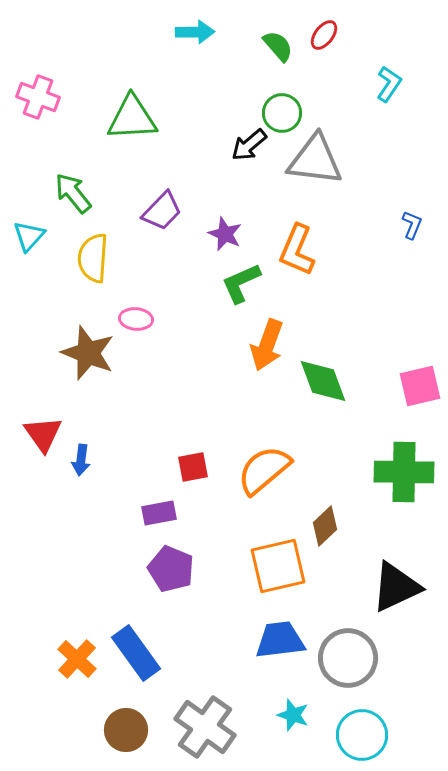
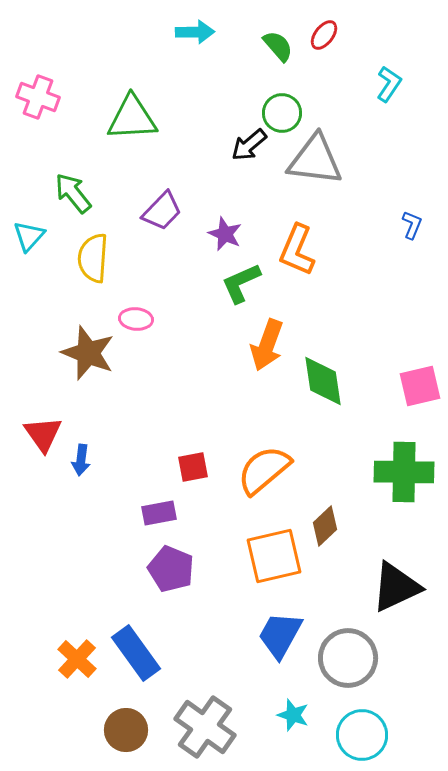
green diamond: rotated 12 degrees clockwise
orange square: moved 4 px left, 10 px up
blue trapezoid: moved 5 px up; rotated 54 degrees counterclockwise
